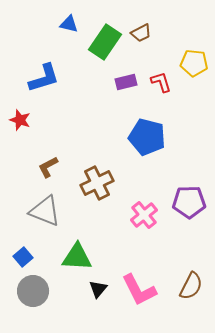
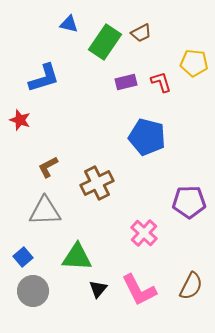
gray triangle: rotated 24 degrees counterclockwise
pink cross: moved 18 px down; rotated 8 degrees counterclockwise
